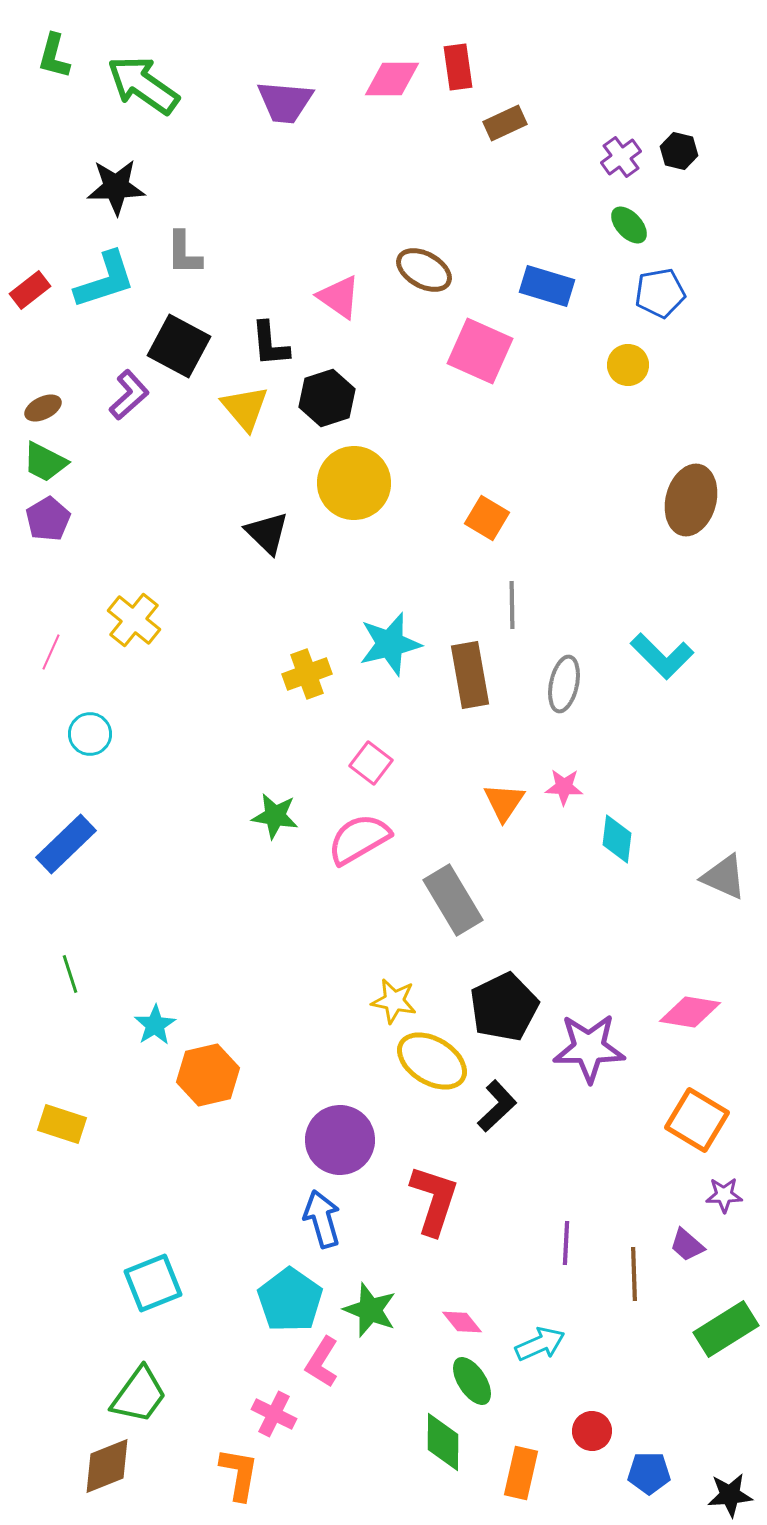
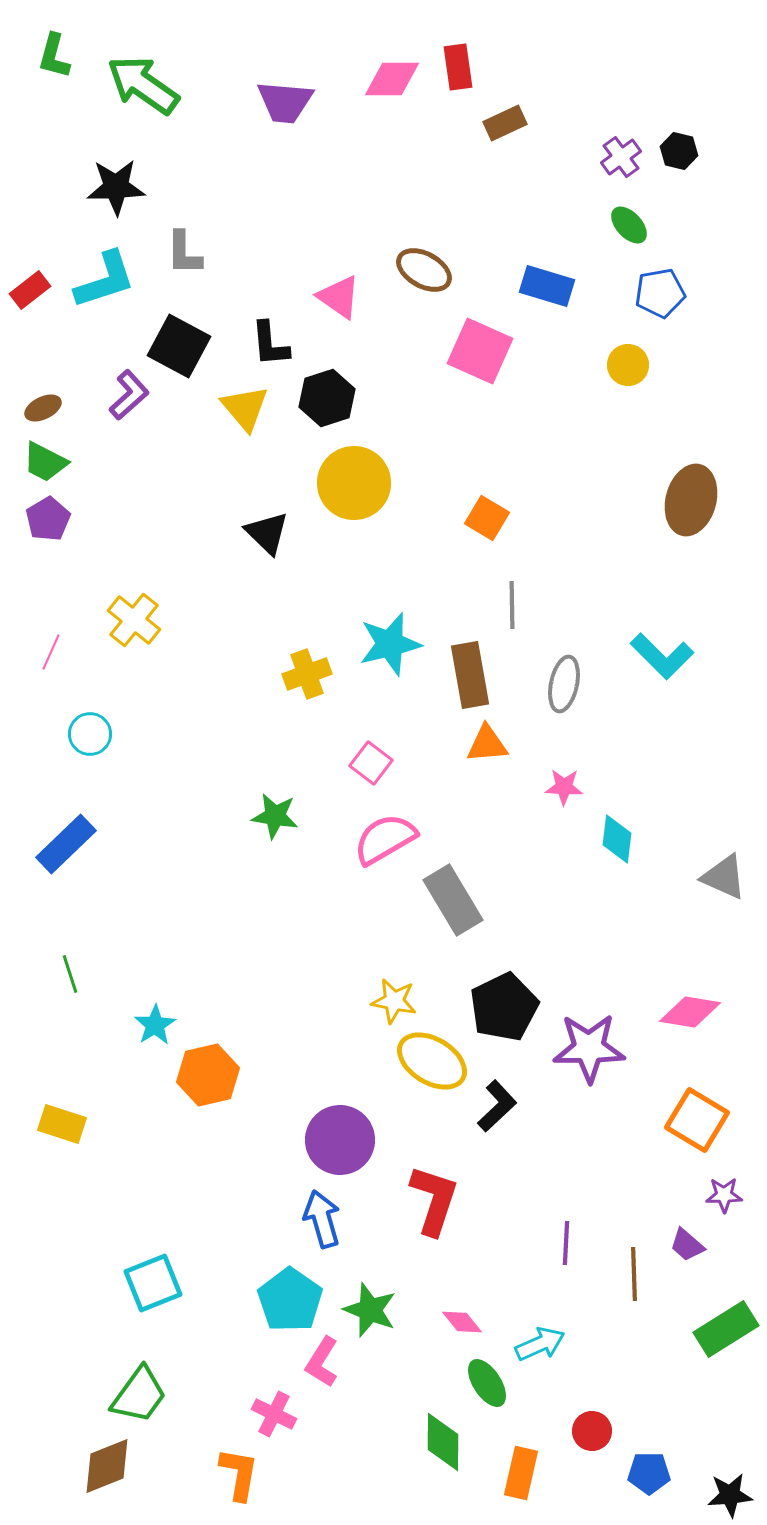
orange triangle at (504, 802): moved 17 px left, 58 px up; rotated 51 degrees clockwise
pink semicircle at (359, 839): moved 26 px right
green ellipse at (472, 1381): moved 15 px right, 2 px down
